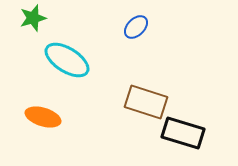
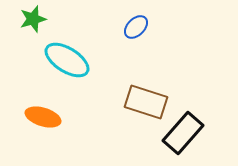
green star: moved 1 px down
black rectangle: rotated 66 degrees counterclockwise
